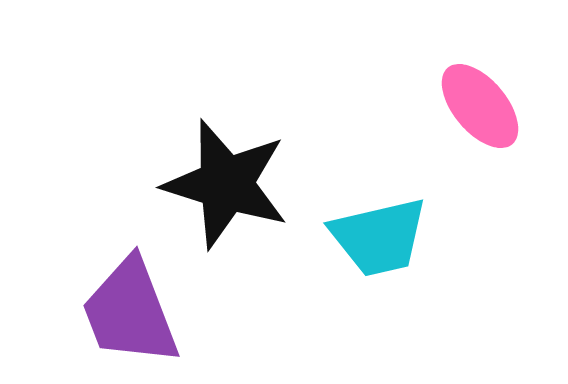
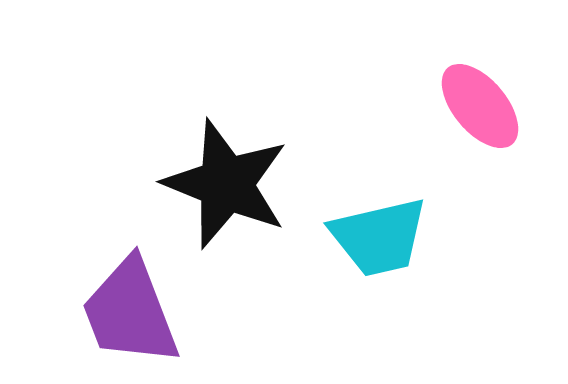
black star: rotated 5 degrees clockwise
